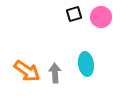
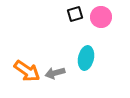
black square: moved 1 px right
cyan ellipse: moved 6 px up; rotated 20 degrees clockwise
gray arrow: rotated 102 degrees counterclockwise
